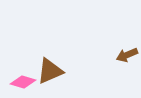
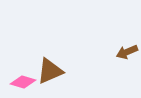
brown arrow: moved 3 px up
